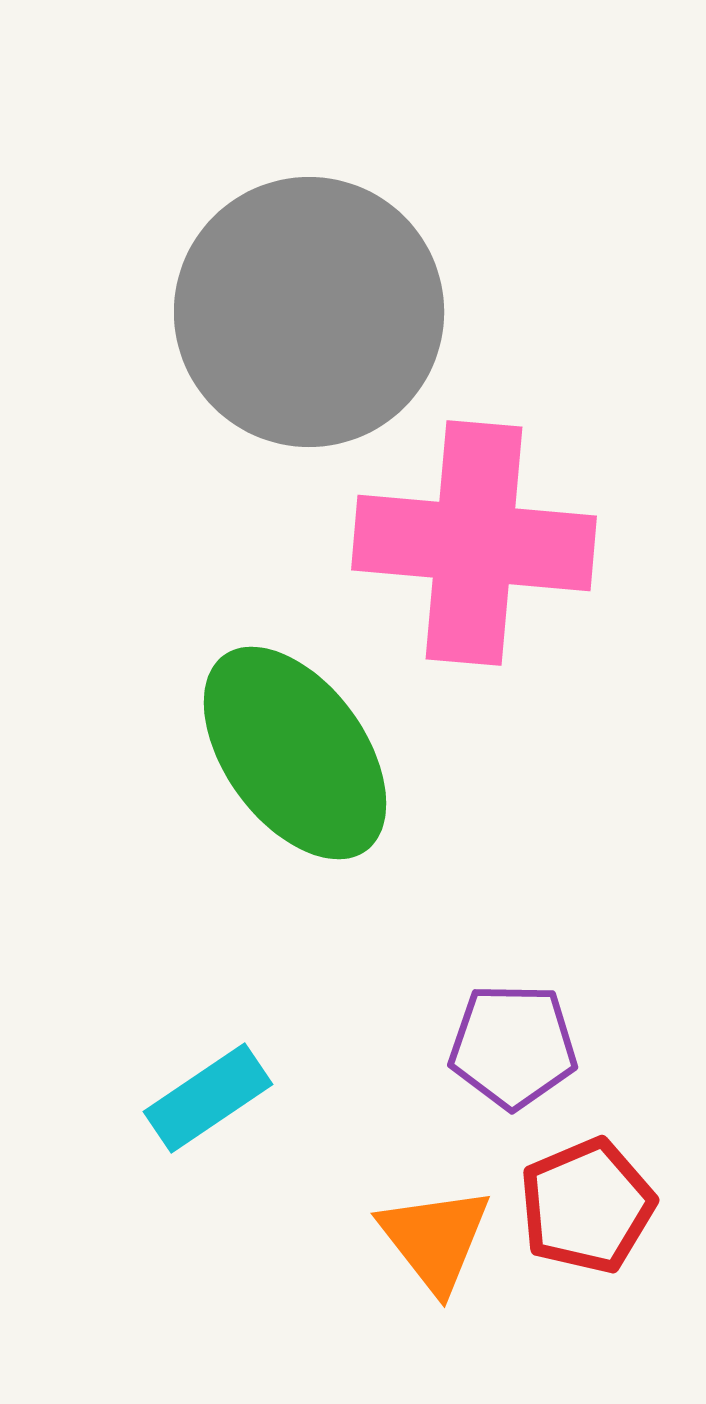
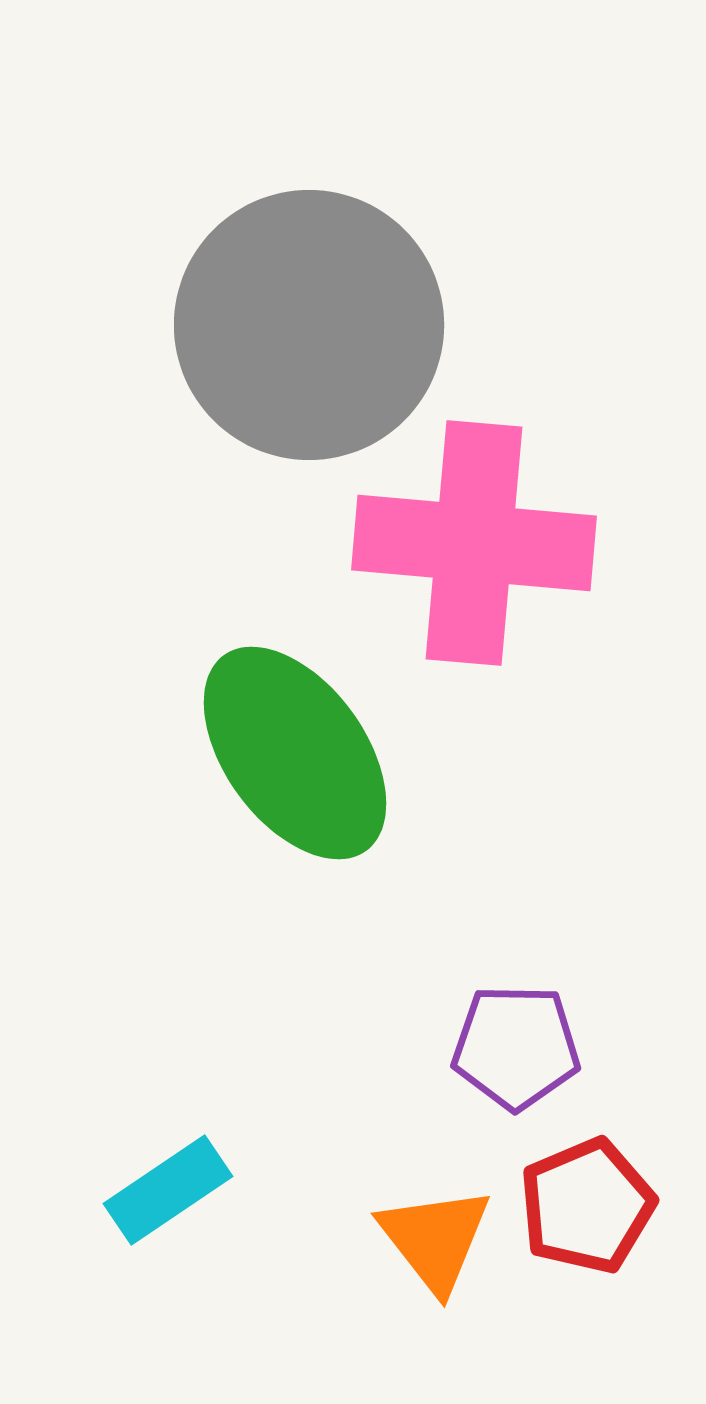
gray circle: moved 13 px down
purple pentagon: moved 3 px right, 1 px down
cyan rectangle: moved 40 px left, 92 px down
